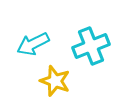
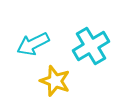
cyan cross: rotated 9 degrees counterclockwise
